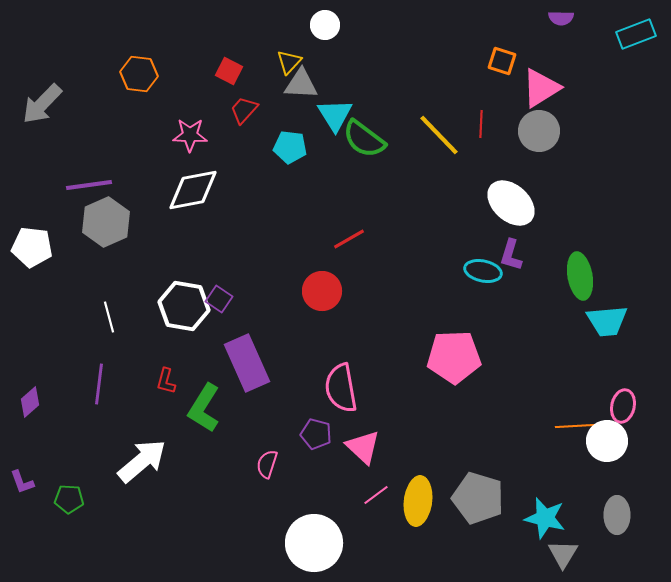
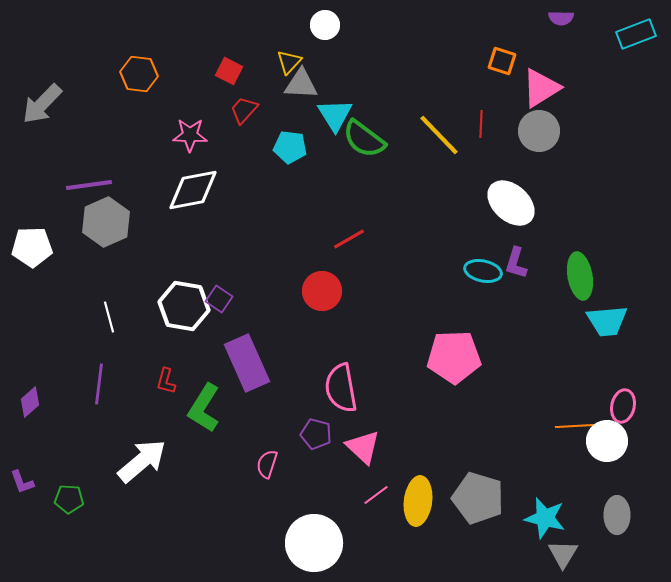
white pentagon at (32, 247): rotated 9 degrees counterclockwise
purple L-shape at (511, 255): moved 5 px right, 8 px down
